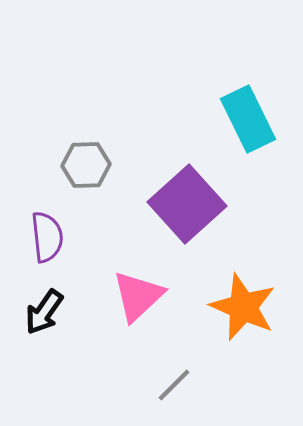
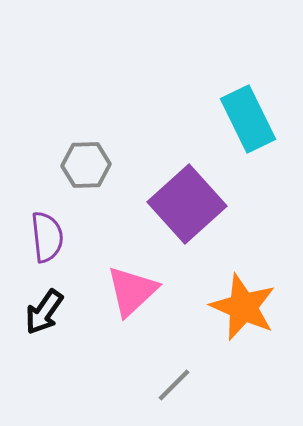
pink triangle: moved 6 px left, 5 px up
